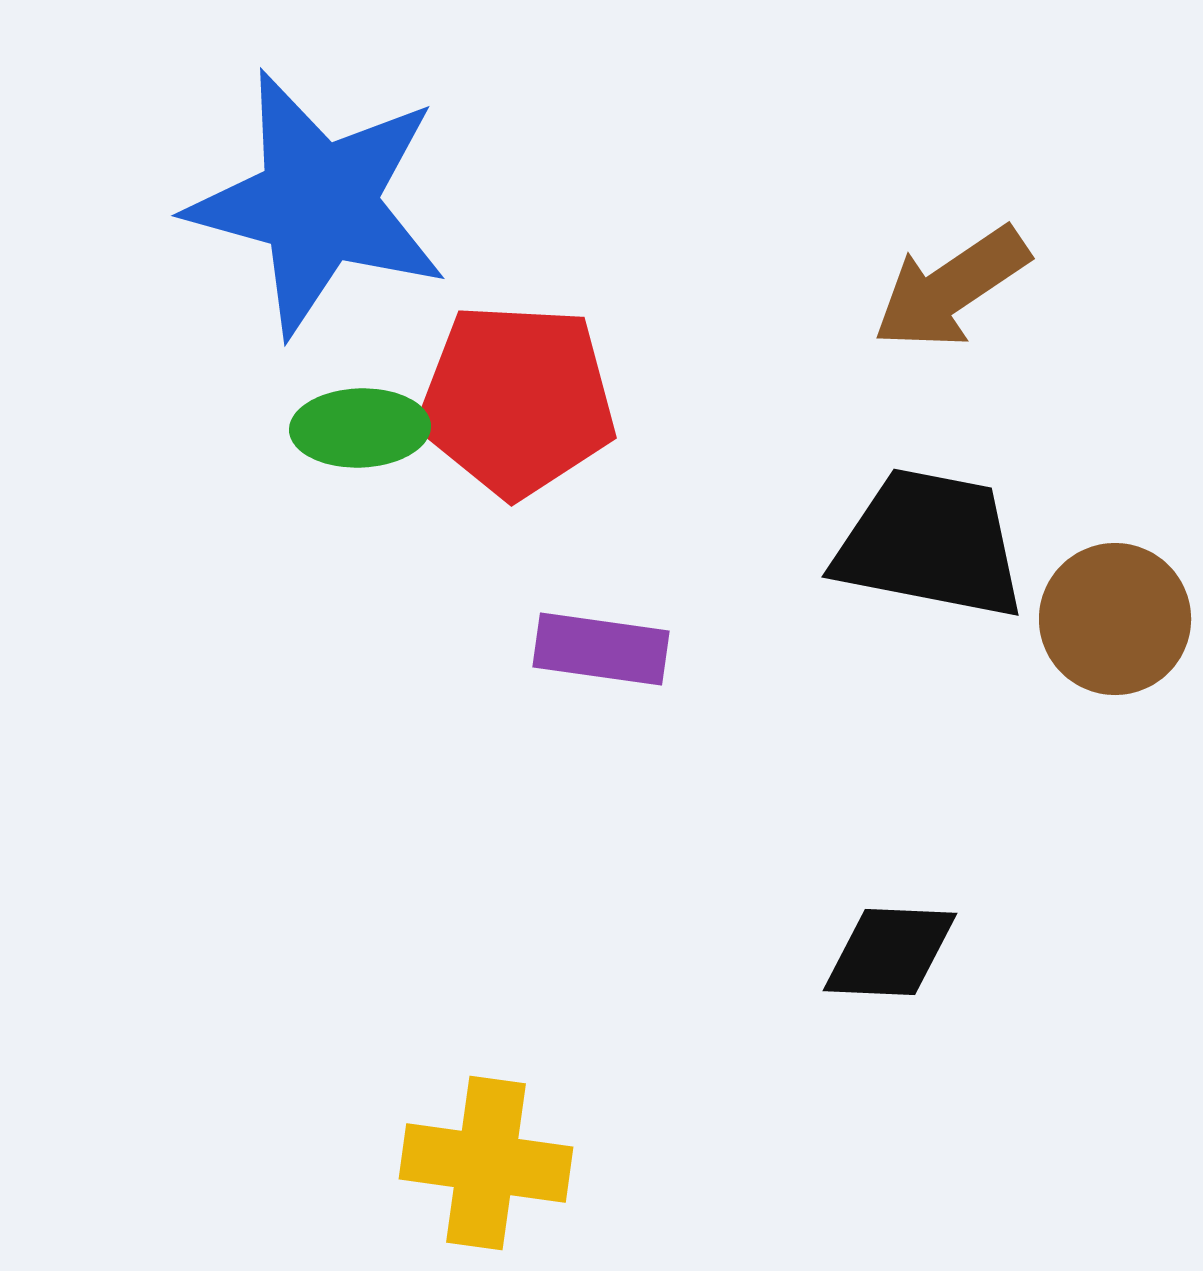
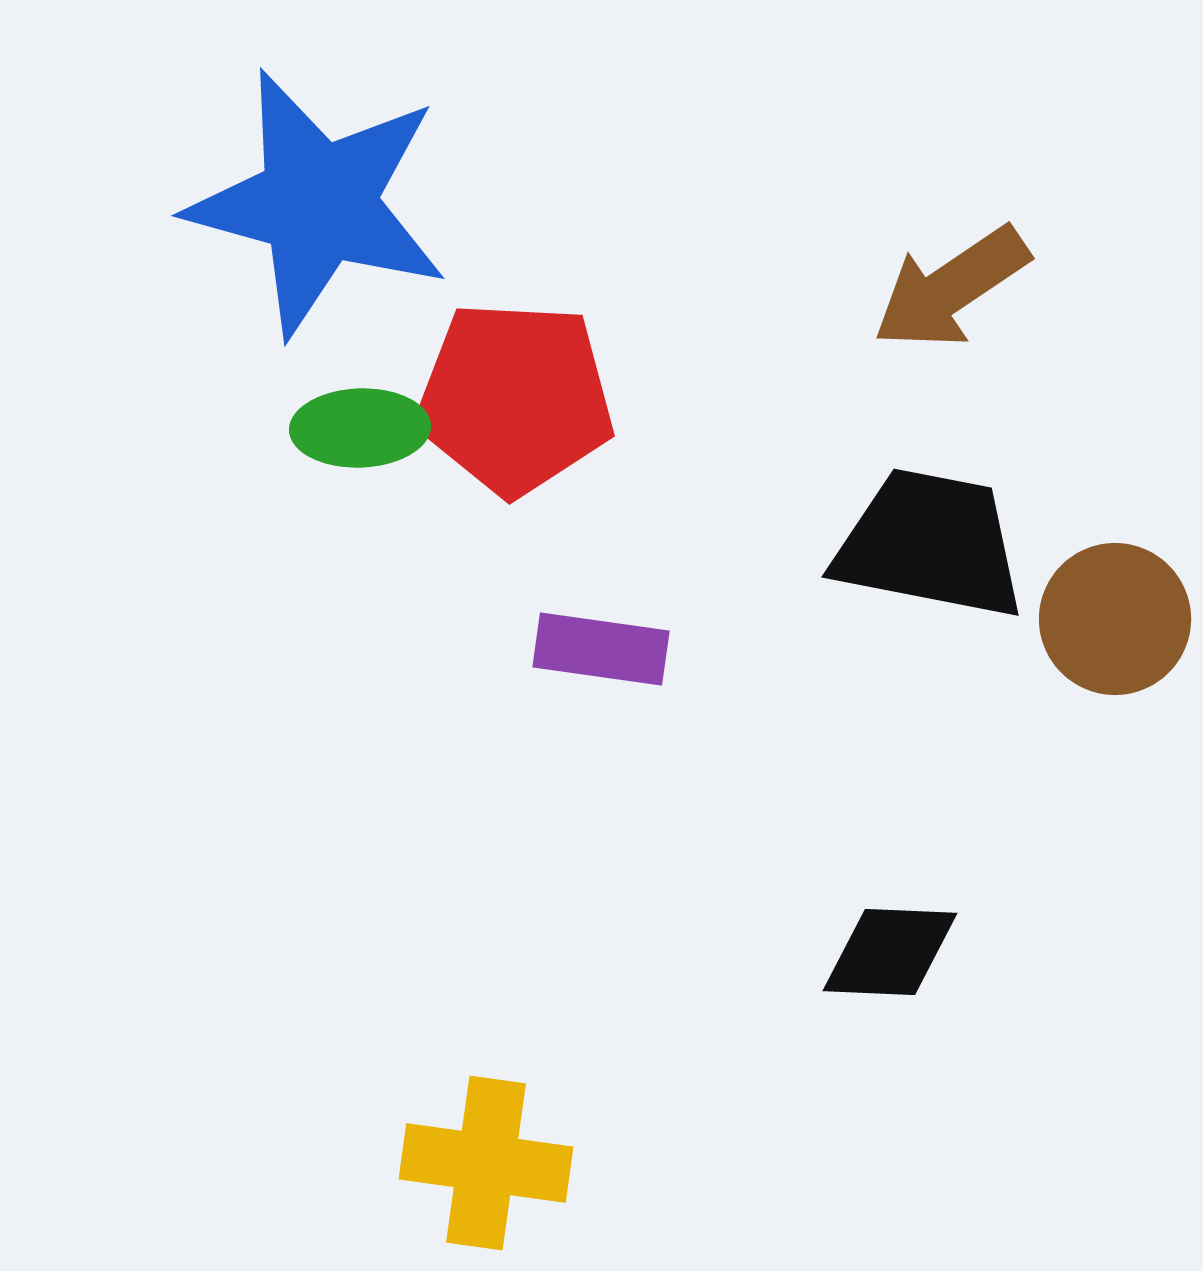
red pentagon: moved 2 px left, 2 px up
